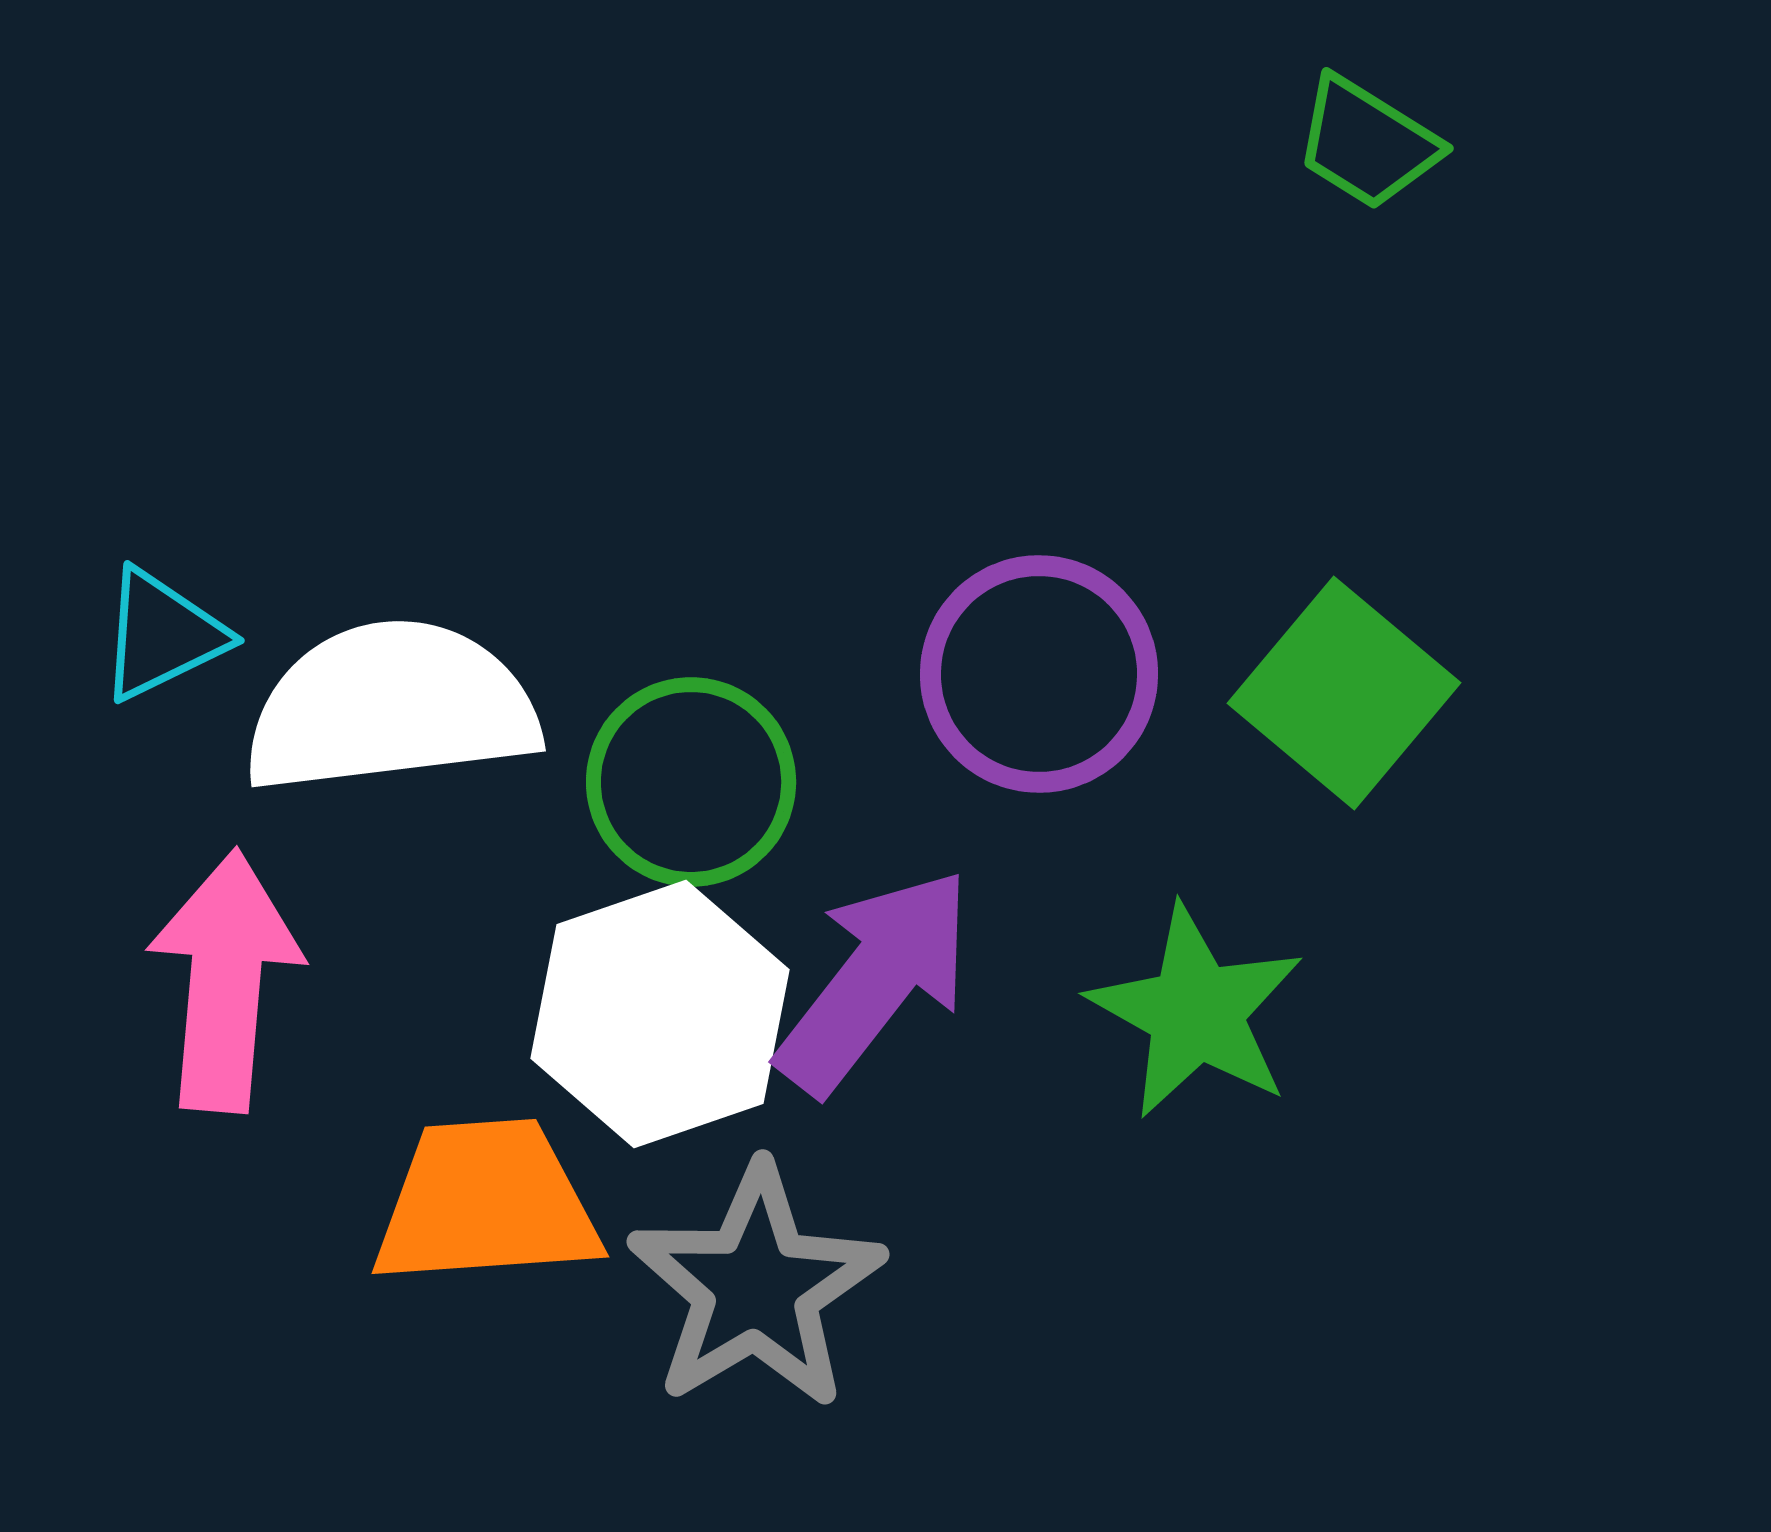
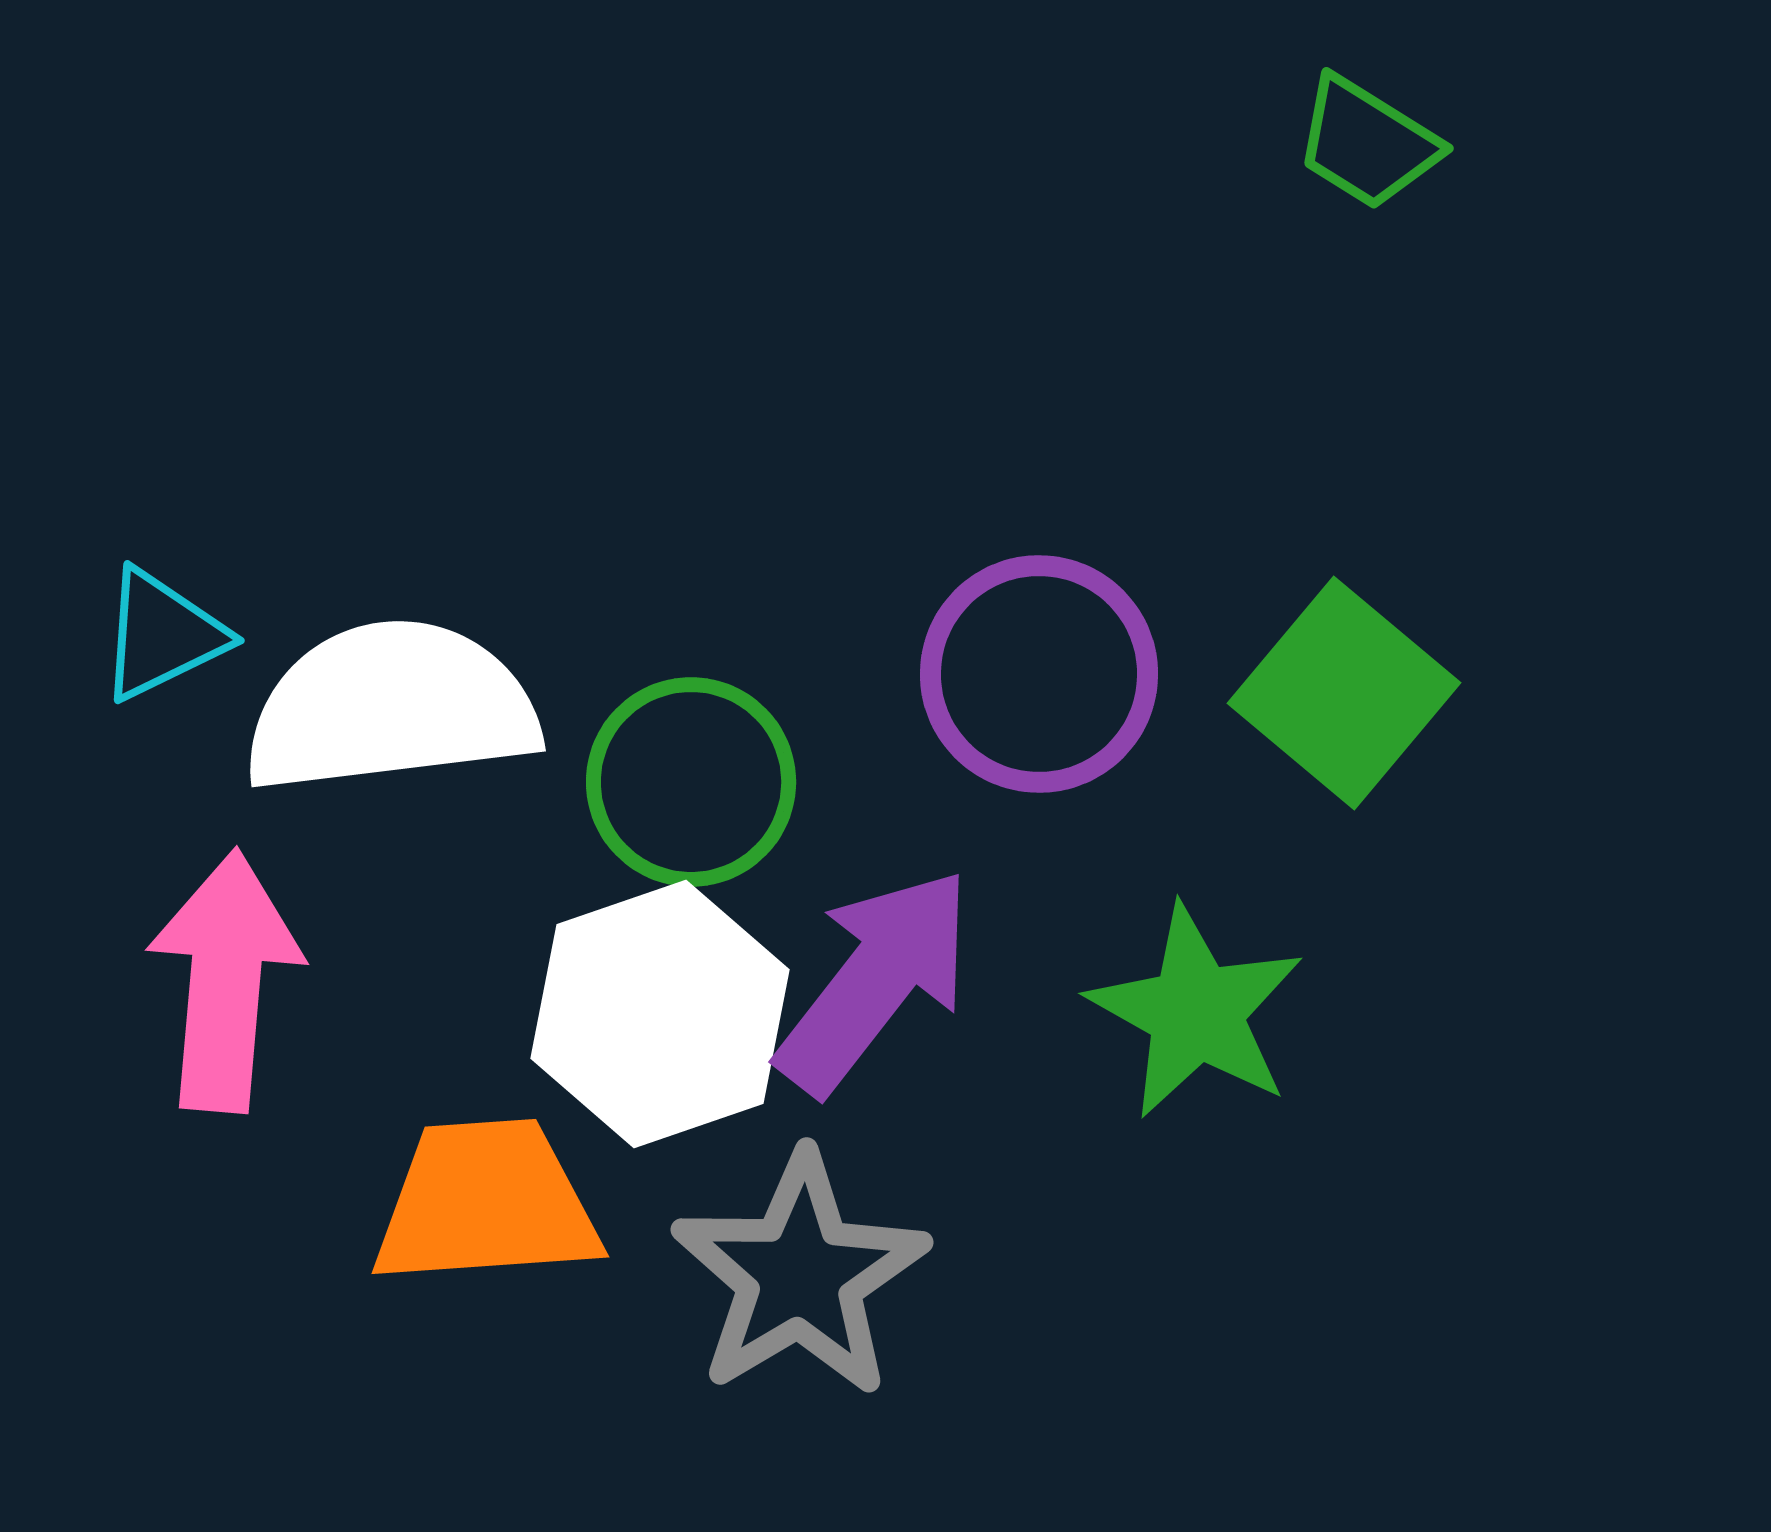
gray star: moved 44 px right, 12 px up
